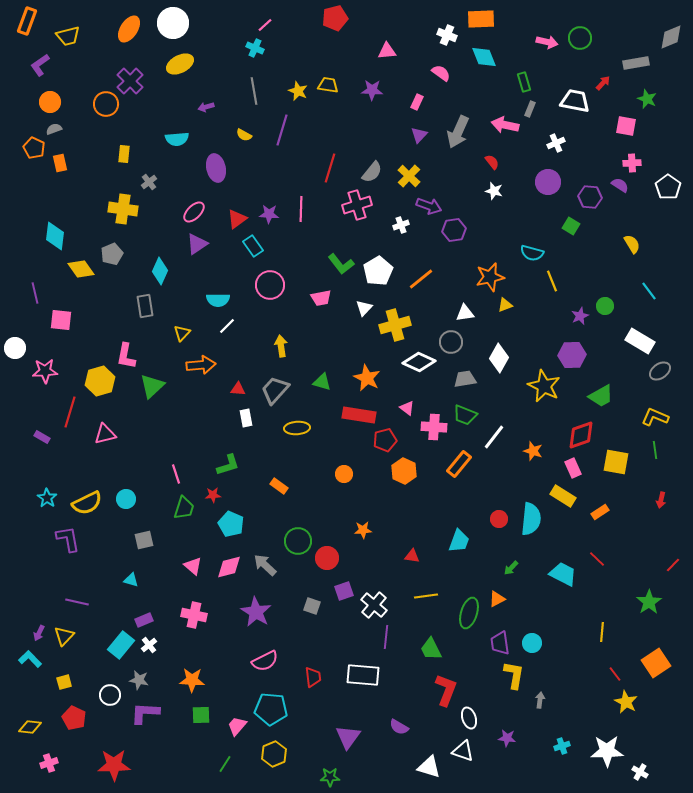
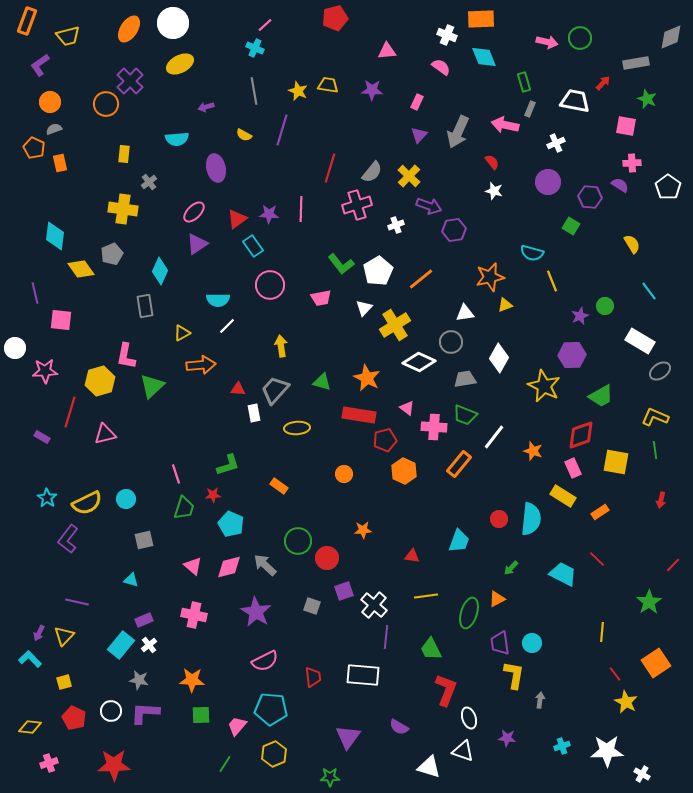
pink semicircle at (441, 73): moved 6 px up
white cross at (401, 225): moved 5 px left
yellow cross at (395, 325): rotated 16 degrees counterclockwise
yellow triangle at (182, 333): rotated 18 degrees clockwise
white rectangle at (246, 418): moved 8 px right, 5 px up
purple L-shape at (68, 539): rotated 132 degrees counterclockwise
white circle at (110, 695): moved 1 px right, 16 px down
white cross at (640, 772): moved 2 px right, 2 px down
